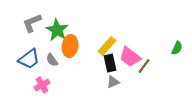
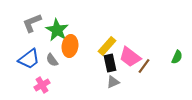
green semicircle: moved 9 px down
